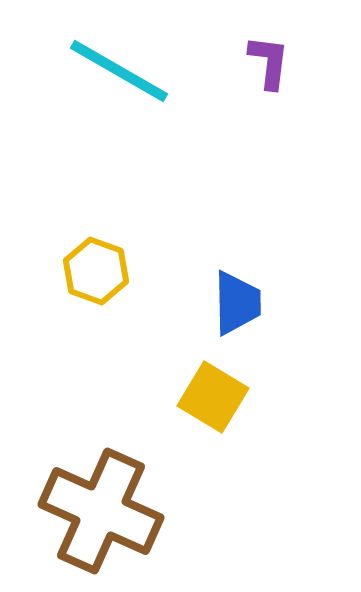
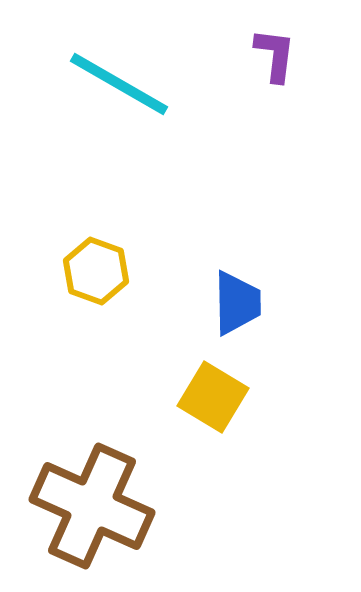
purple L-shape: moved 6 px right, 7 px up
cyan line: moved 13 px down
brown cross: moved 9 px left, 5 px up
